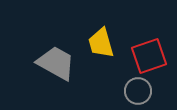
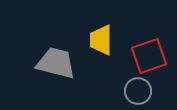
yellow trapezoid: moved 3 px up; rotated 16 degrees clockwise
gray trapezoid: rotated 15 degrees counterclockwise
